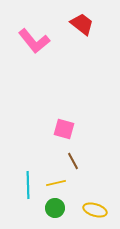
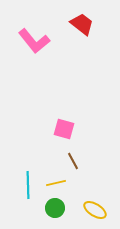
yellow ellipse: rotated 15 degrees clockwise
